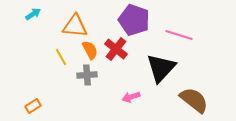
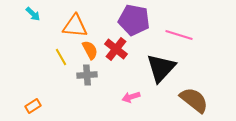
cyan arrow: rotated 77 degrees clockwise
purple pentagon: rotated 8 degrees counterclockwise
